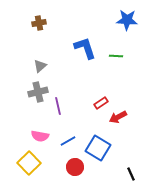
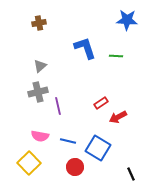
blue line: rotated 42 degrees clockwise
